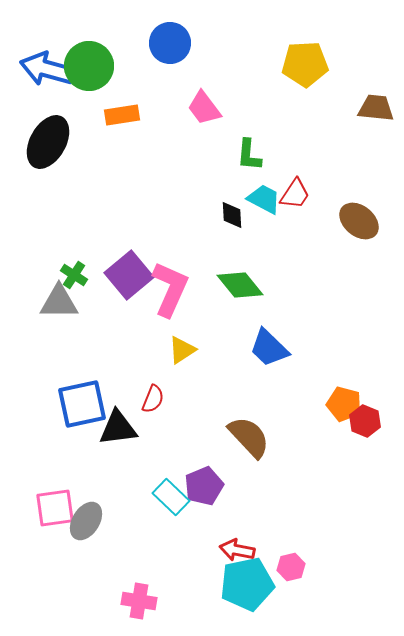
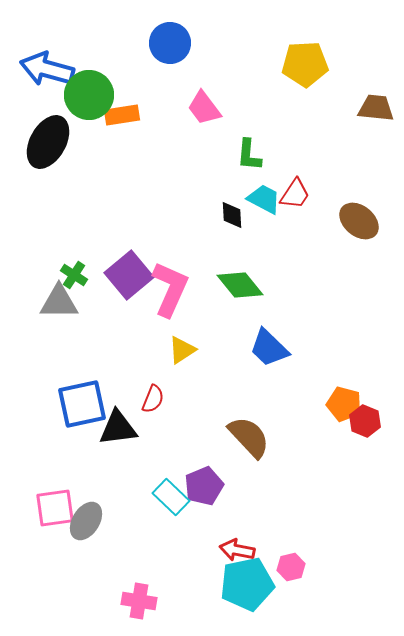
green circle: moved 29 px down
